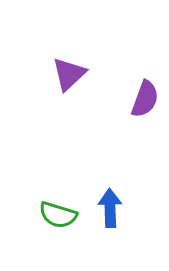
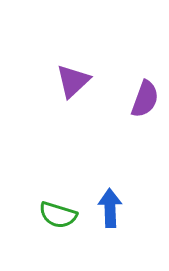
purple triangle: moved 4 px right, 7 px down
